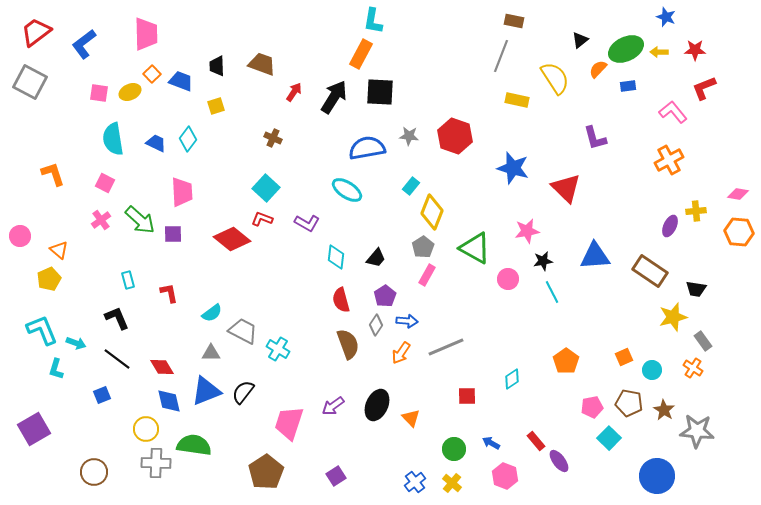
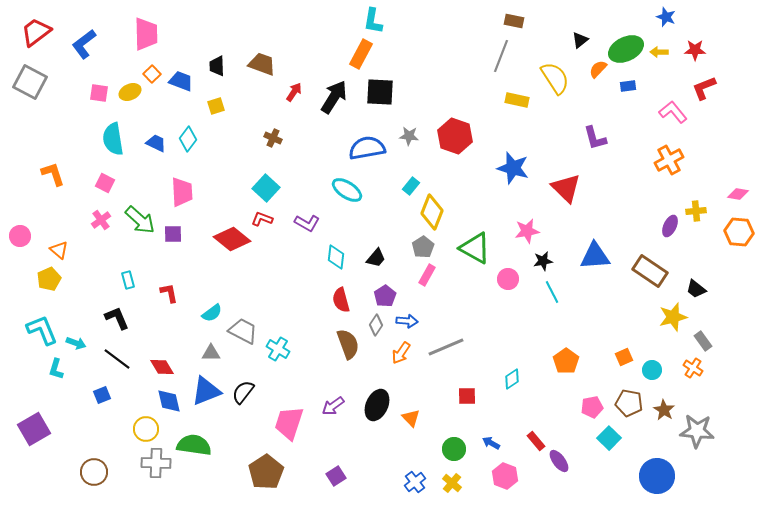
black trapezoid at (696, 289): rotated 30 degrees clockwise
